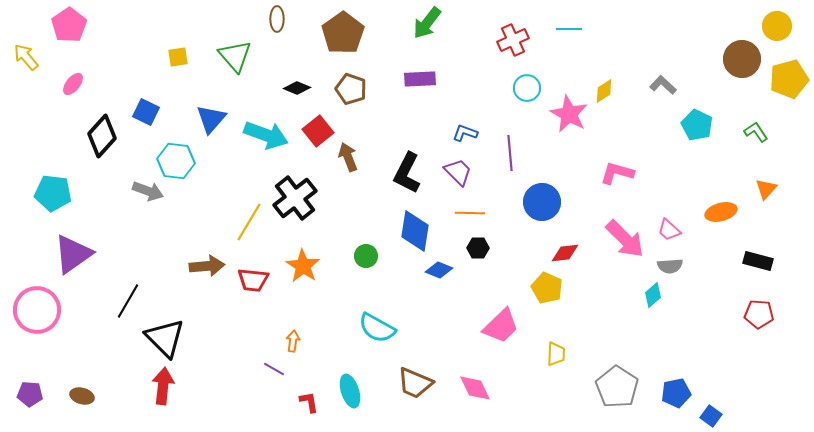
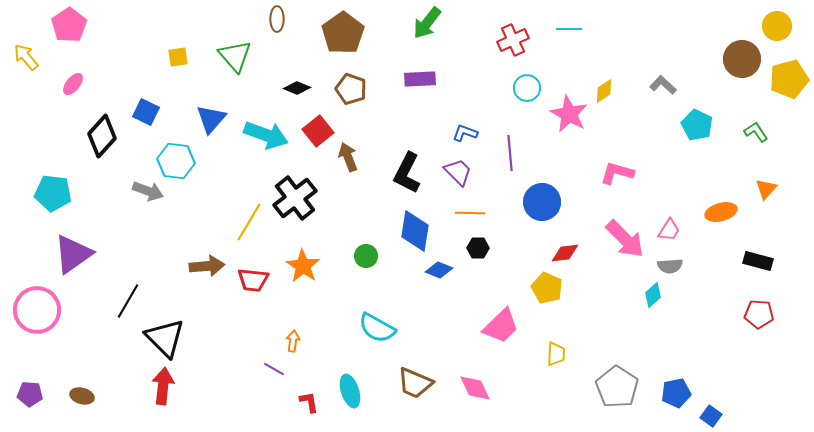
pink trapezoid at (669, 230): rotated 100 degrees counterclockwise
